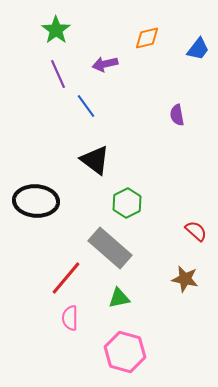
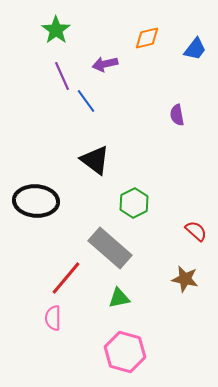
blue trapezoid: moved 3 px left
purple line: moved 4 px right, 2 px down
blue line: moved 5 px up
green hexagon: moved 7 px right
pink semicircle: moved 17 px left
